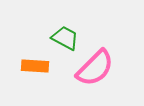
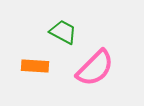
green trapezoid: moved 2 px left, 6 px up
